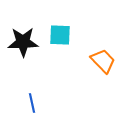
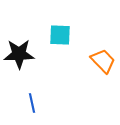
black star: moved 4 px left, 12 px down
